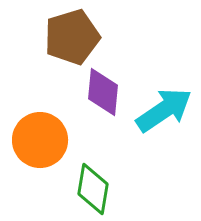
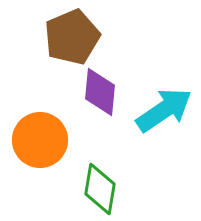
brown pentagon: rotated 6 degrees counterclockwise
purple diamond: moved 3 px left
green diamond: moved 7 px right
